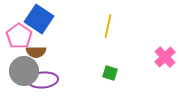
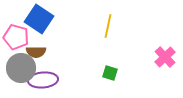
pink pentagon: moved 3 px left, 1 px down; rotated 20 degrees counterclockwise
gray circle: moved 3 px left, 3 px up
